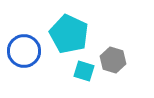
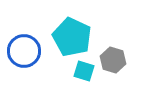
cyan pentagon: moved 3 px right, 3 px down
